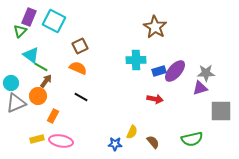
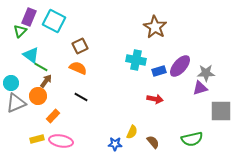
cyan cross: rotated 12 degrees clockwise
purple ellipse: moved 5 px right, 5 px up
orange rectangle: rotated 16 degrees clockwise
